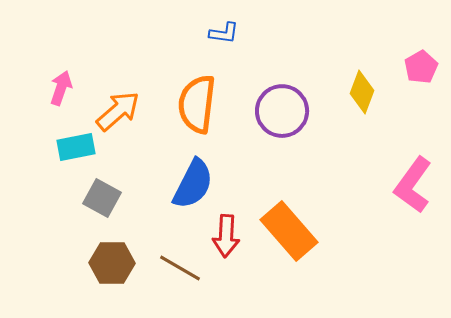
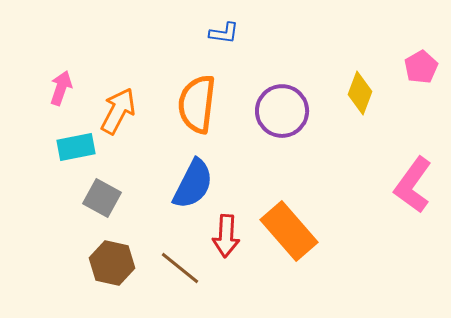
yellow diamond: moved 2 px left, 1 px down
orange arrow: rotated 21 degrees counterclockwise
brown hexagon: rotated 12 degrees clockwise
brown line: rotated 9 degrees clockwise
